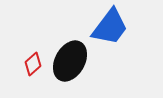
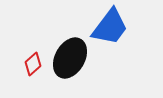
black ellipse: moved 3 px up
